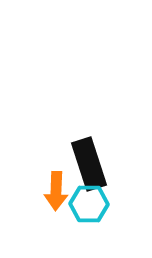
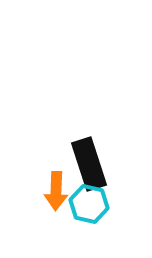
cyan hexagon: rotated 12 degrees clockwise
